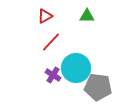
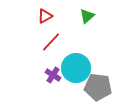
green triangle: rotated 42 degrees counterclockwise
